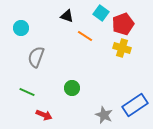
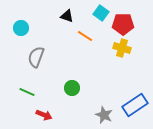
red pentagon: rotated 20 degrees clockwise
